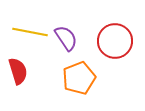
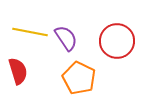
red circle: moved 2 px right
orange pentagon: rotated 24 degrees counterclockwise
